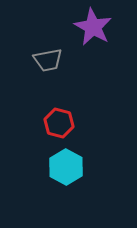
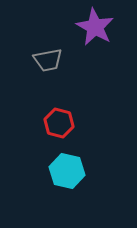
purple star: moved 2 px right
cyan hexagon: moved 1 px right, 4 px down; rotated 16 degrees counterclockwise
